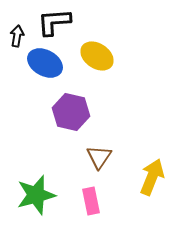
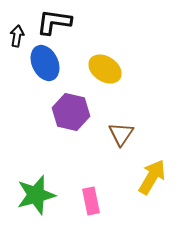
black L-shape: rotated 12 degrees clockwise
yellow ellipse: moved 8 px right, 13 px down
blue ellipse: rotated 36 degrees clockwise
brown triangle: moved 22 px right, 23 px up
yellow arrow: rotated 9 degrees clockwise
